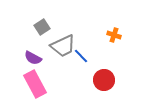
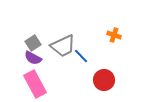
gray square: moved 9 px left, 16 px down
